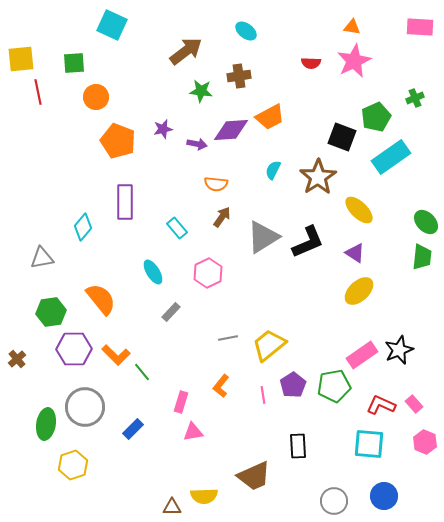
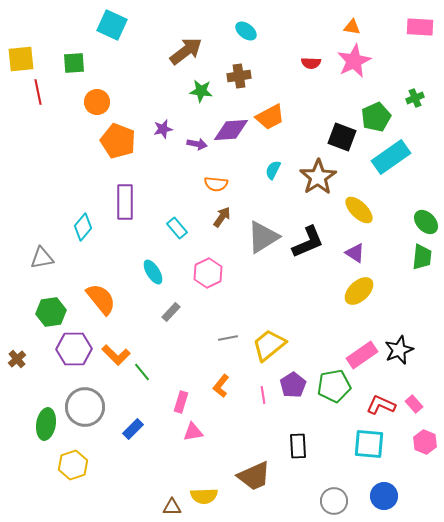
orange circle at (96, 97): moved 1 px right, 5 px down
